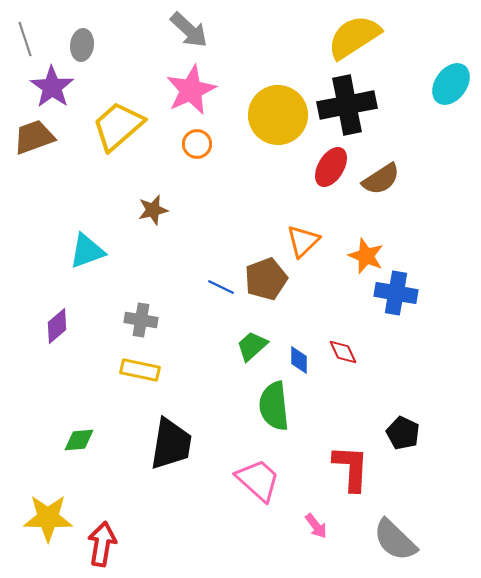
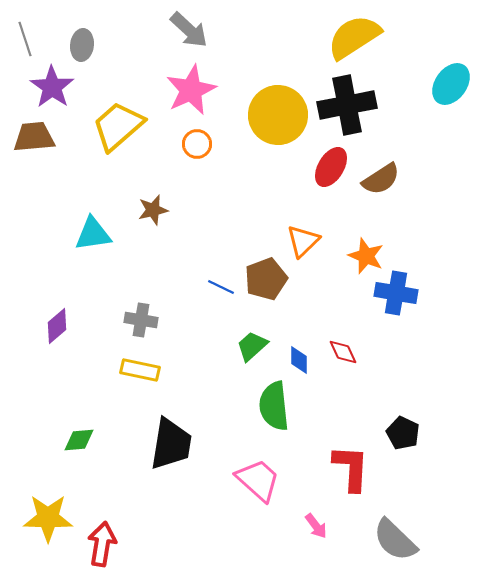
brown trapezoid: rotated 15 degrees clockwise
cyan triangle: moved 6 px right, 17 px up; rotated 12 degrees clockwise
